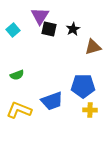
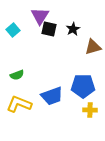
blue trapezoid: moved 5 px up
yellow L-shape: moved 6 px up
